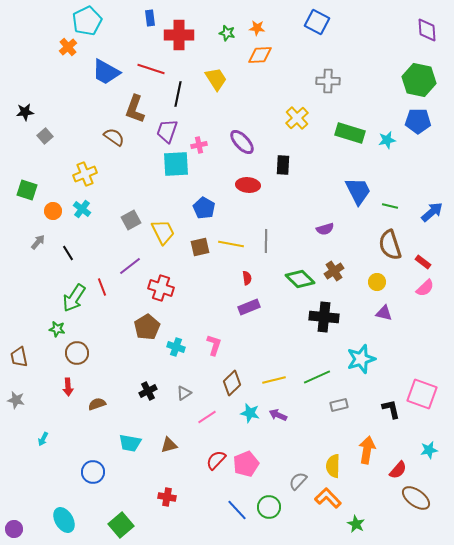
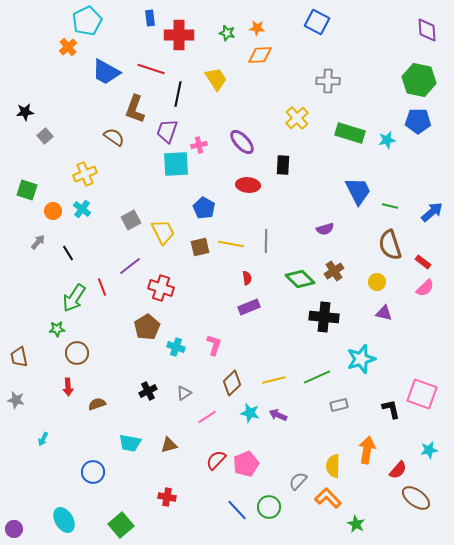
green star at (57, 329): rotated 14 degrees counterclockwise
